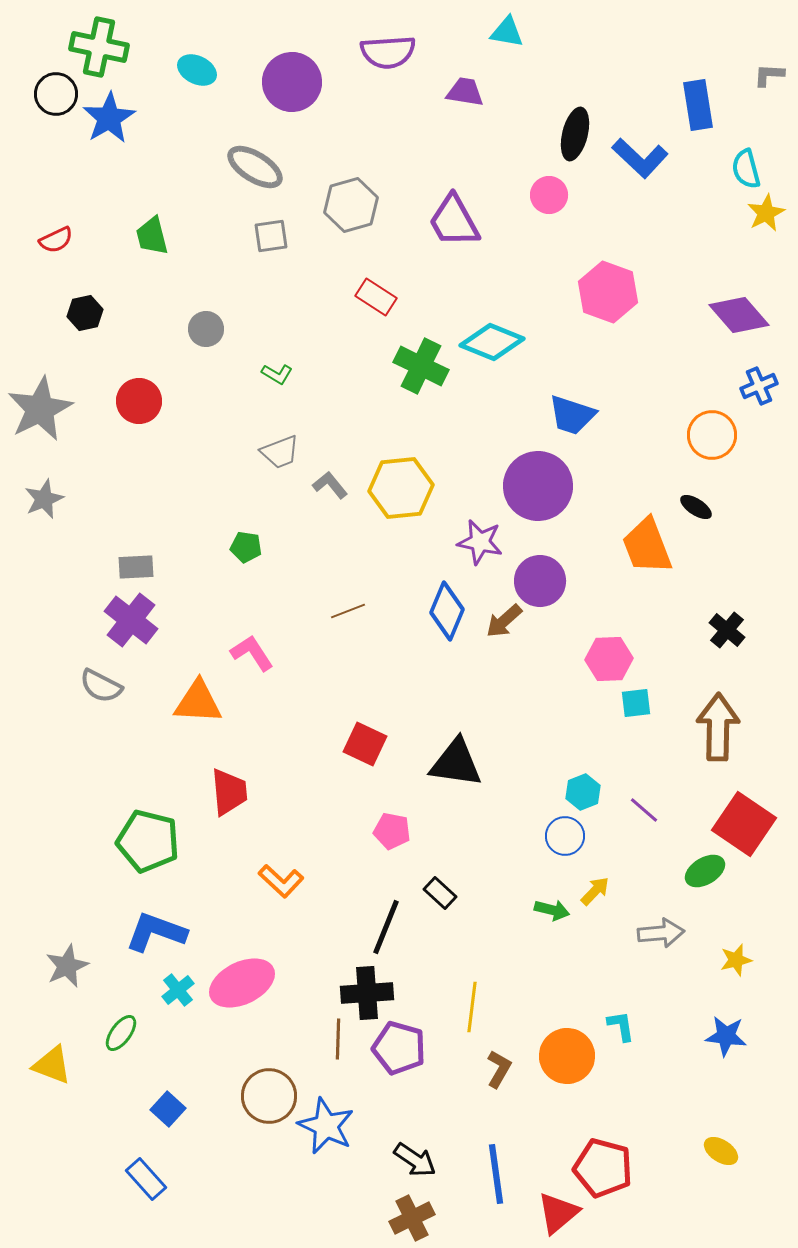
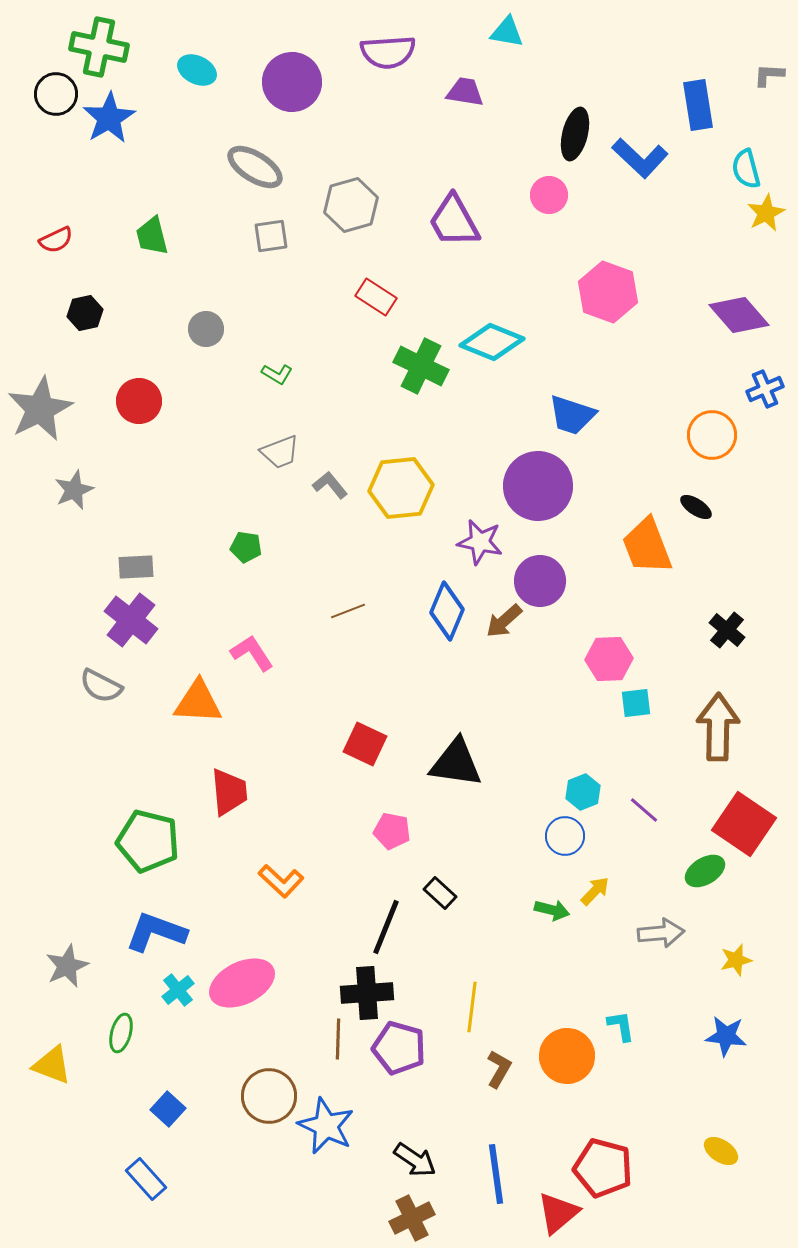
blue cross at (759, 386): moved 6 px right, 3 px down
gray star at (44, 499): moved 30 px right, 9 px up
green ellipse at (121, 1033): rotated 21 degrees counterclockwise
